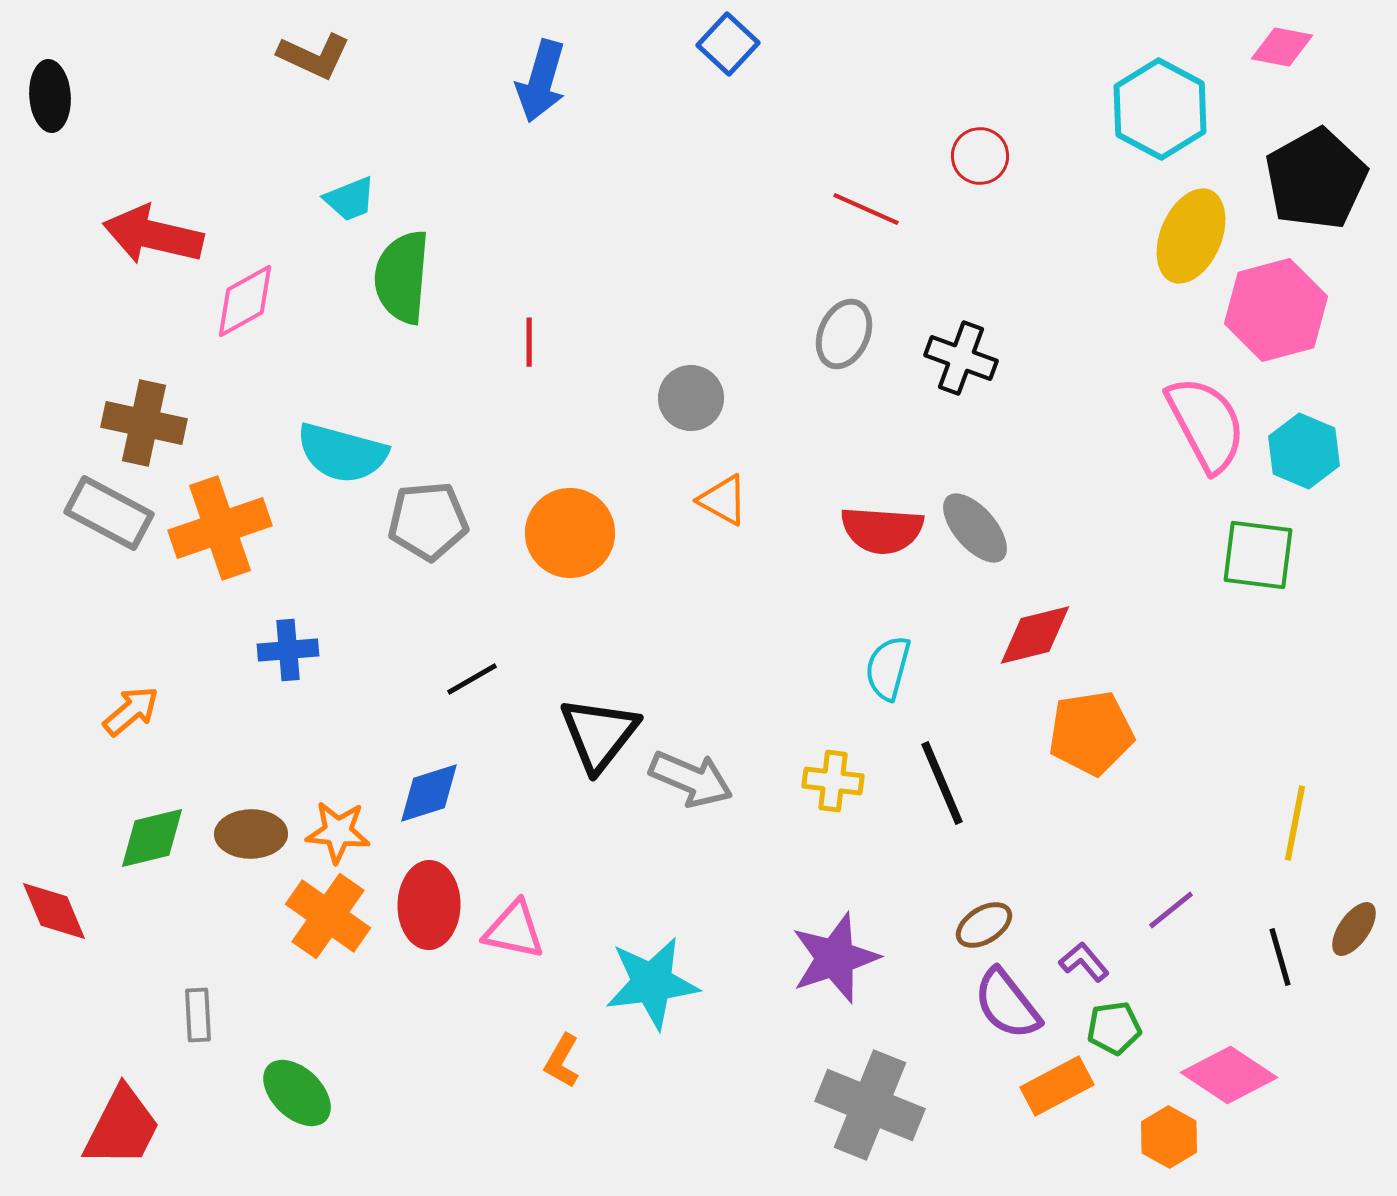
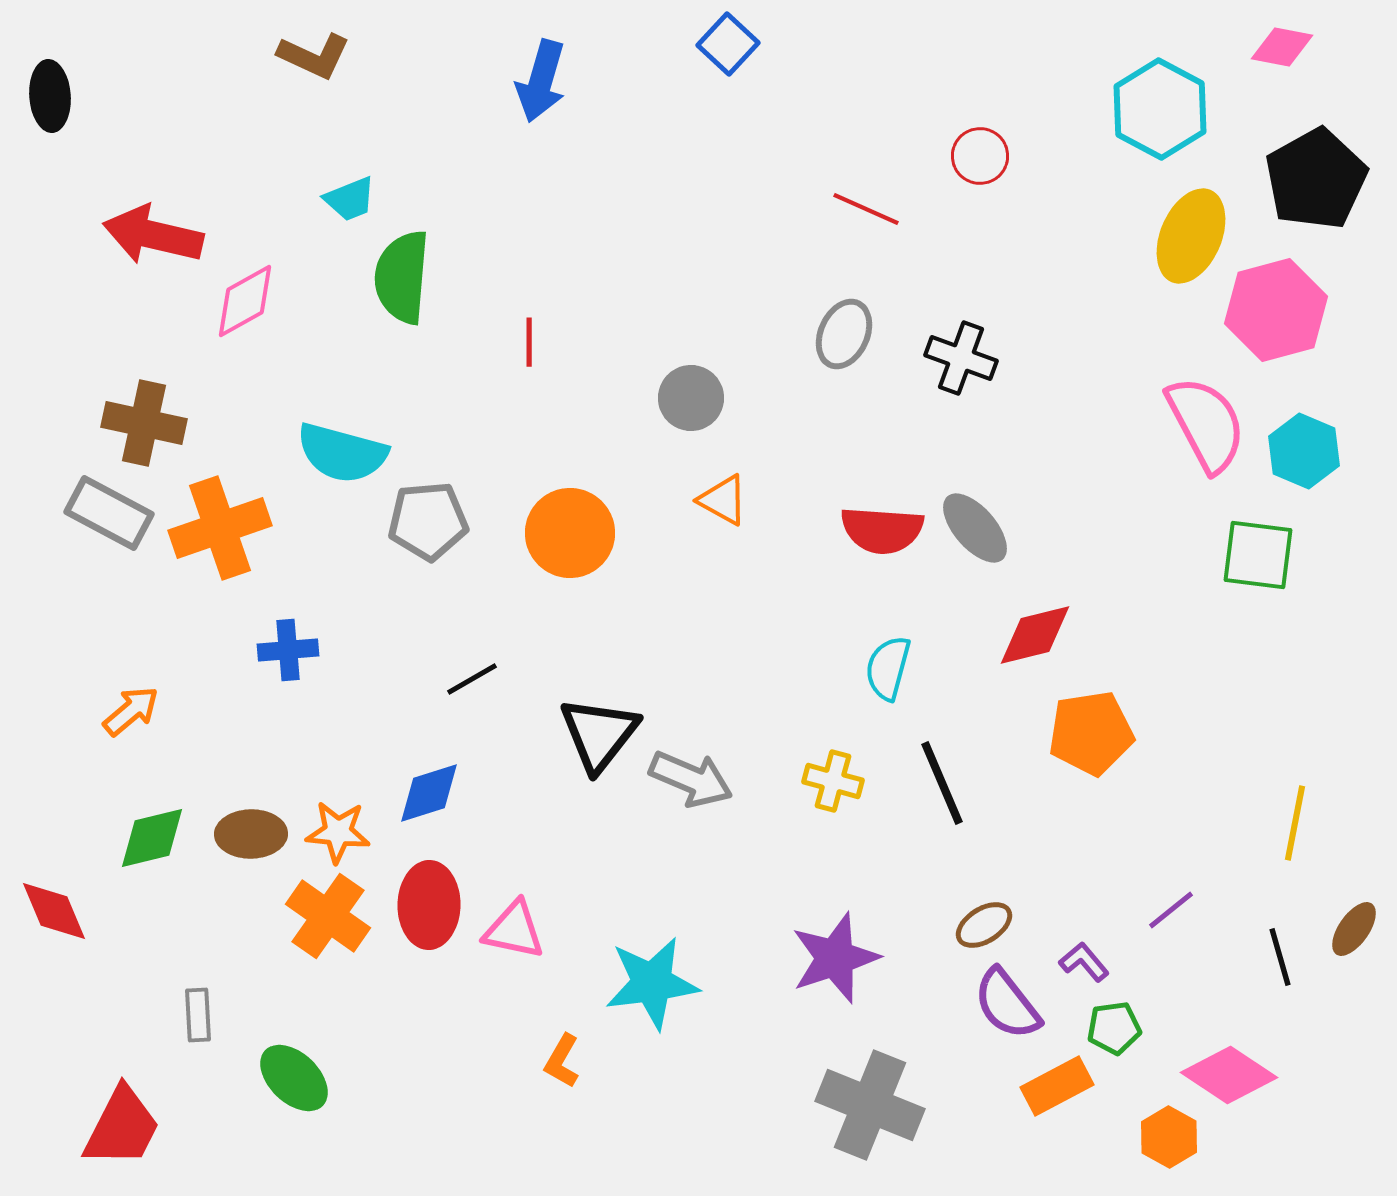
yellow cross at (833, 781): rotated 8 degrees clockwise
green ellipse at (297, 1093): moved 3 px left, 15 px up
